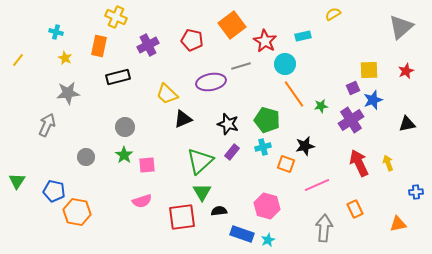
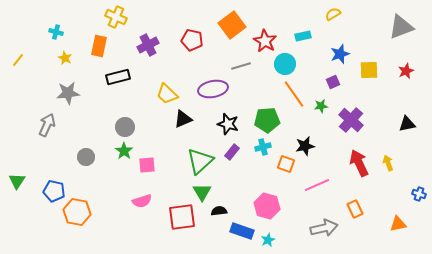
gray triangle at (401, 27): rotated 20 degrees clockwise
purple ellipse at (211, 82): moved 2 px right, 7 px down
purple square at (353, 88): moved 20 px left, 6 px up
blue star at (373, 100): moved 33 px left, 46 px up
green pentagon at (267, 120): rotated 20 degrees counterclockwise
purple cross at (351, 120): rotated 15 degrees counterclockwise
green star at (124, 155): moved 4 px up
blue cross at (416, 192): moved 3 px right, 2 px down; rotated 24 degrees clockwise
gray arrow at (324, 228): rotated 72 degrees clockwise
blue rectangle at (242, 234): moved 3 px up
